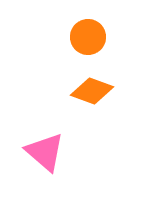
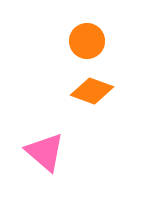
orange circle: moved 1 px left, 4 px down
